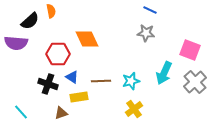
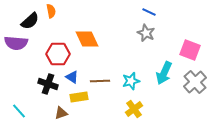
blue line: moved 1 px left, 2 px down
gray star: rotated 18 degrees clockwise
brown line: moved 1 px left
cyan line: moved 2 px left, 1 px up
